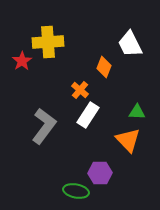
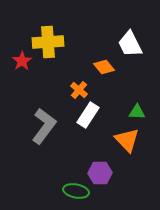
orange diamond: rotated 60 degrees counterclockwise
orange cross: moved 1 px left
orange triangle: moved 1 px left
